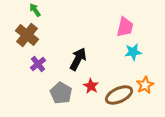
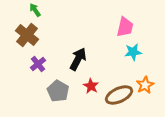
gray pentagon: moved 3 px left, 2 px up
